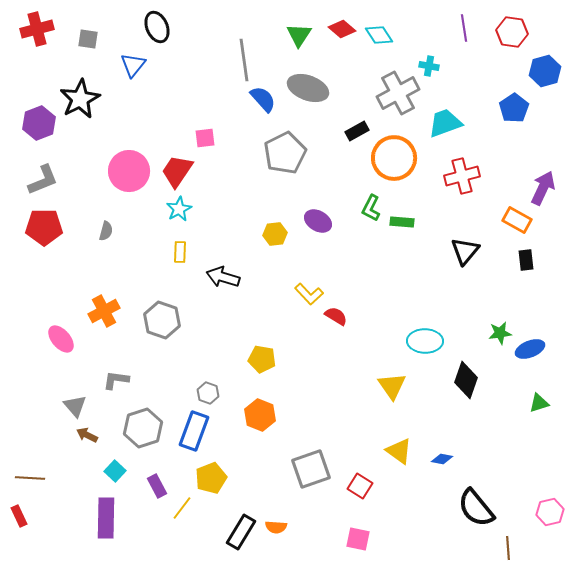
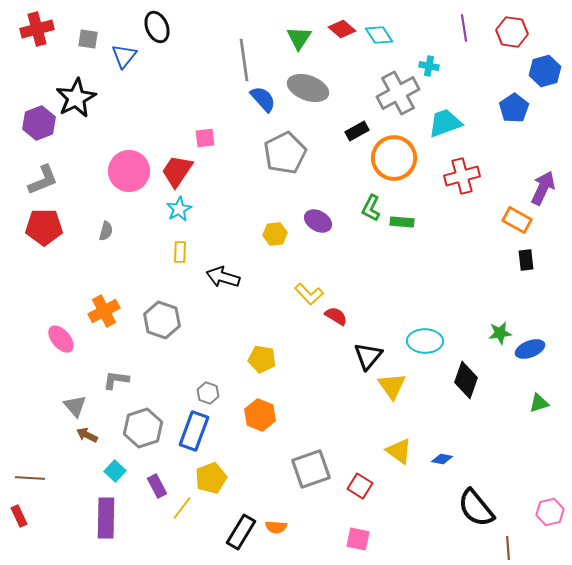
green triangle at (299, 35): moved 3 px down
blue triangle at (133, 65): moved 9 px left, 9 px up
black star at (80, 99): moved 4 px left, 1 px up
black triangle at (465, 251): moved 97 px left, 105 px down
